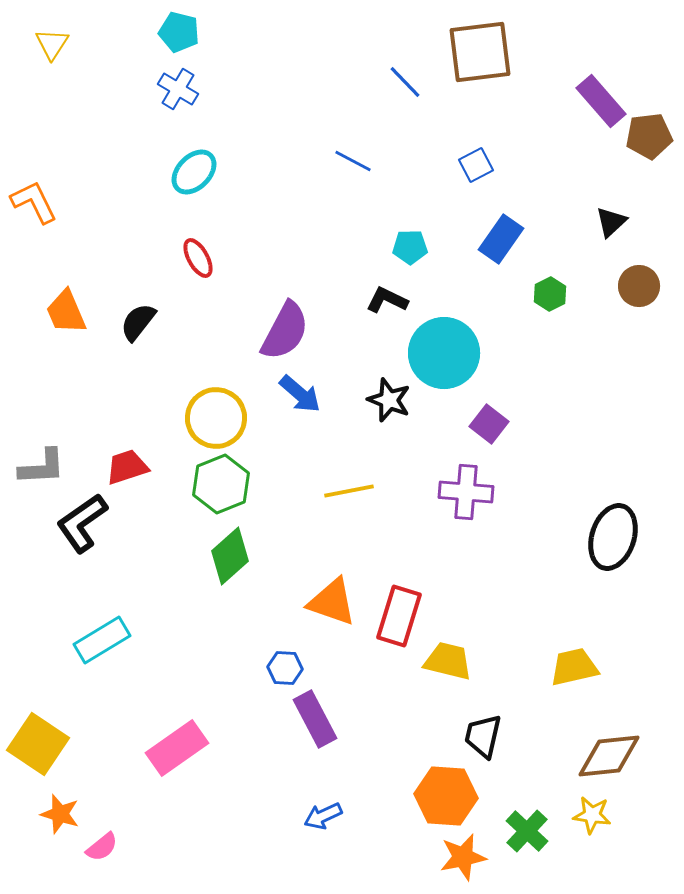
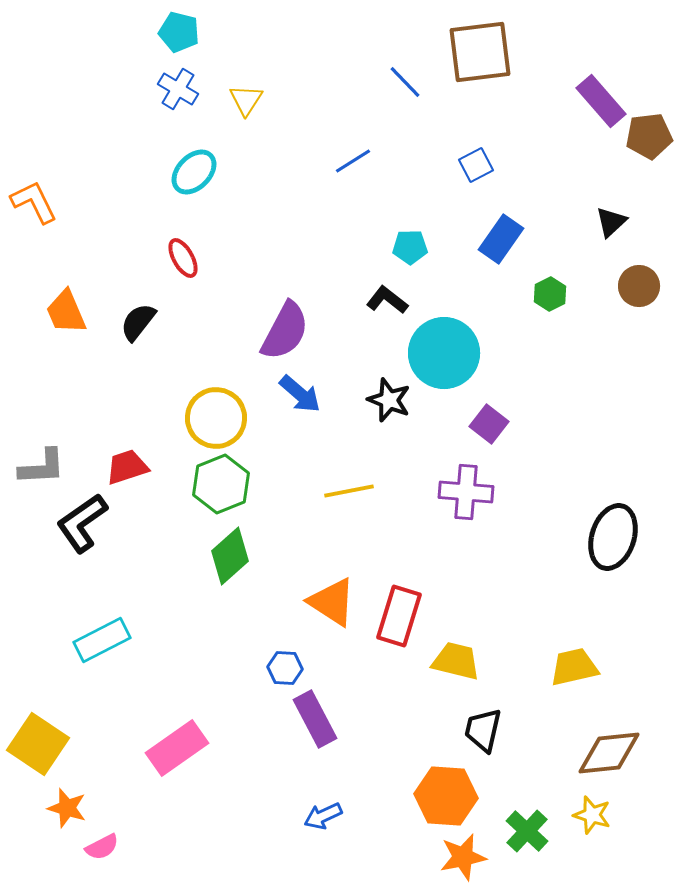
yellow triangle at (52, 44): moved 194 px right, 56 px down
blue line at (353, 161): rotated 60 degrees counterclockwise
red ellipse at (198, 258): moved 15 px left
black L-shape at (387, 300): rotated 12 degrees clockwise
orange triangle at (332, 602): rotated 14 degrees clockwise
cyan rectangle at (102, 640): rotated 4 degrees clockwise
yellow trapezoid at (448, 661): moved 8 px right
black trapezoid at (483, 736): moved 6 px up
brown diamond at (609, 756): moved 3 px up
orange star at (60, 814): moved 7 px right, 6 px up
yellow star at (592, 815): rotated 9 degrees clockwise
pink semicircle at (102, 847): rotated 12 degrees clockwise
